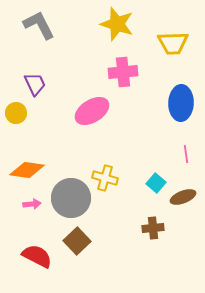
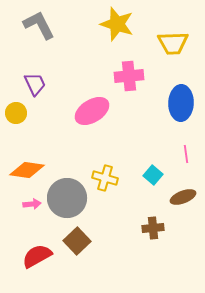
pink cross: moved 6 px right, 4 px down
cyan square: moved 3 px left, 8 px up
gray circle: moved 4 px left
red semicircle: rotated 56 degrees counterclockwise
